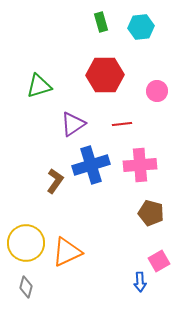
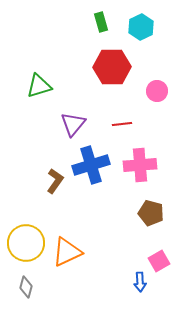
cyan hexagon: rotated 20 degrees counterclockwise
red hexagon: moved 7 px right, 8 px up
purple triangle: rotated 16 degrees counterclockwise
